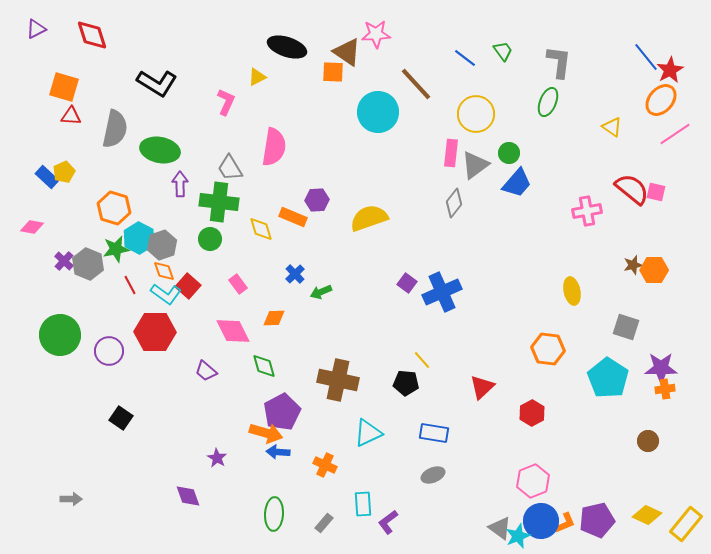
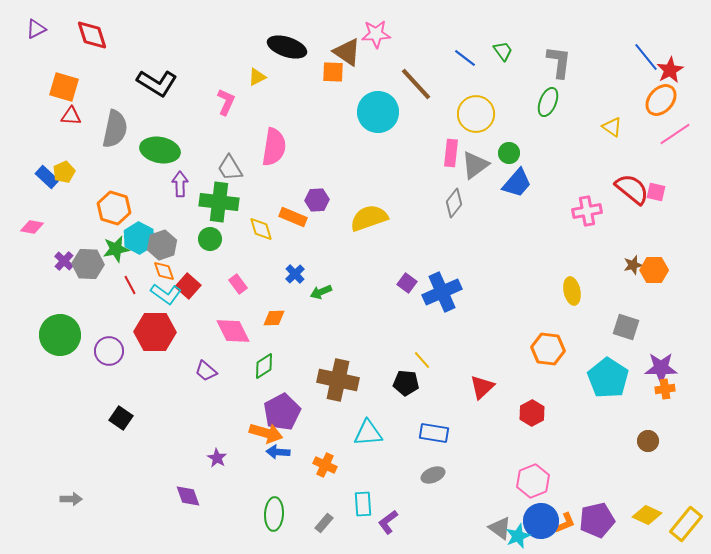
gray hexagon at (88, 264): rotated 20 degrees counterclockwise
green diamond at (264, 366): rotated 72 degrees clockwise
cyan triangle at (368, 433): rotated 20 degrees clockwise
